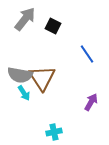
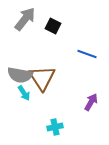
blue line: rotated 36 degrees counterclockwise
cyan cross: moved 1 px right, 5 px up
